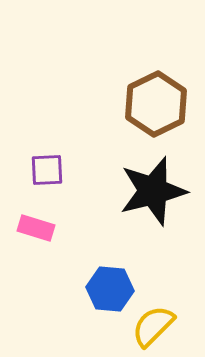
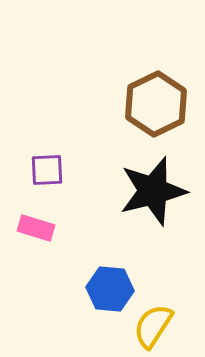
yellow semicircle: rotated 12 degrees counterclockwise
